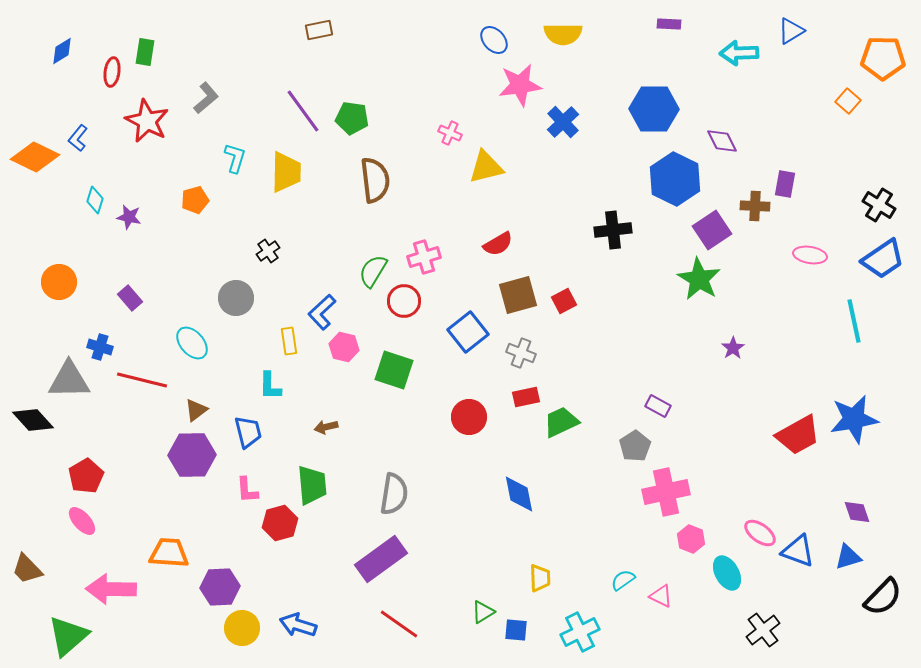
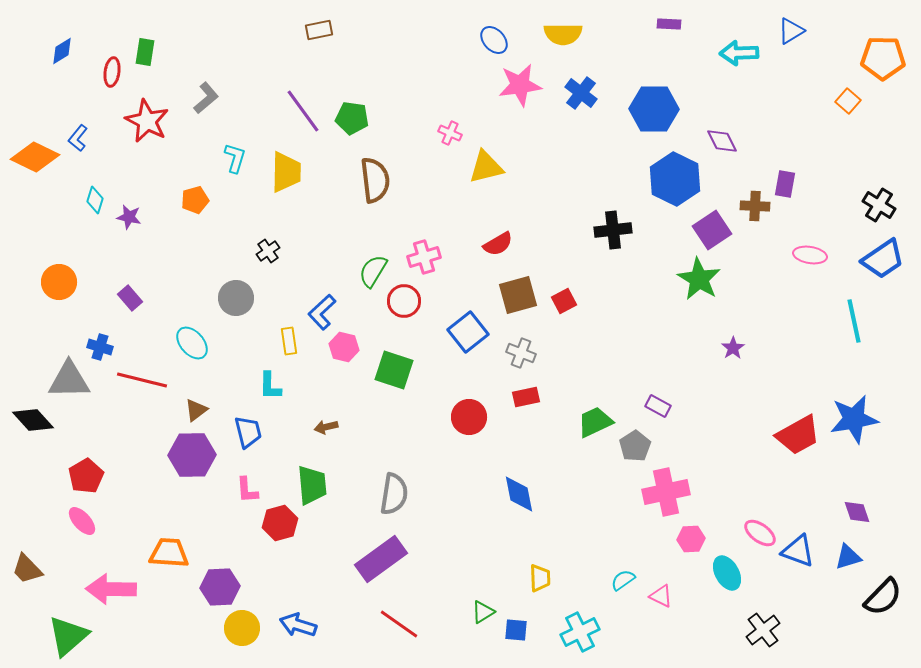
blue cross at (563, 122): moved 18 px right, 29 px up; rotated 8 degrees counterclockwise
green trapezoid at (561, 422): moved 34 px right
pink hexagon at (691, 539): rotated 24 degrees counterclockwise
